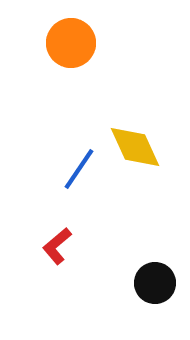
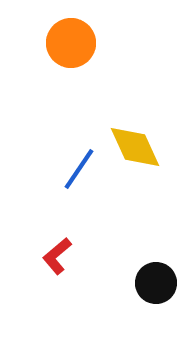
red L-shape: moved 10 px down
black circle: moved 1 px right
